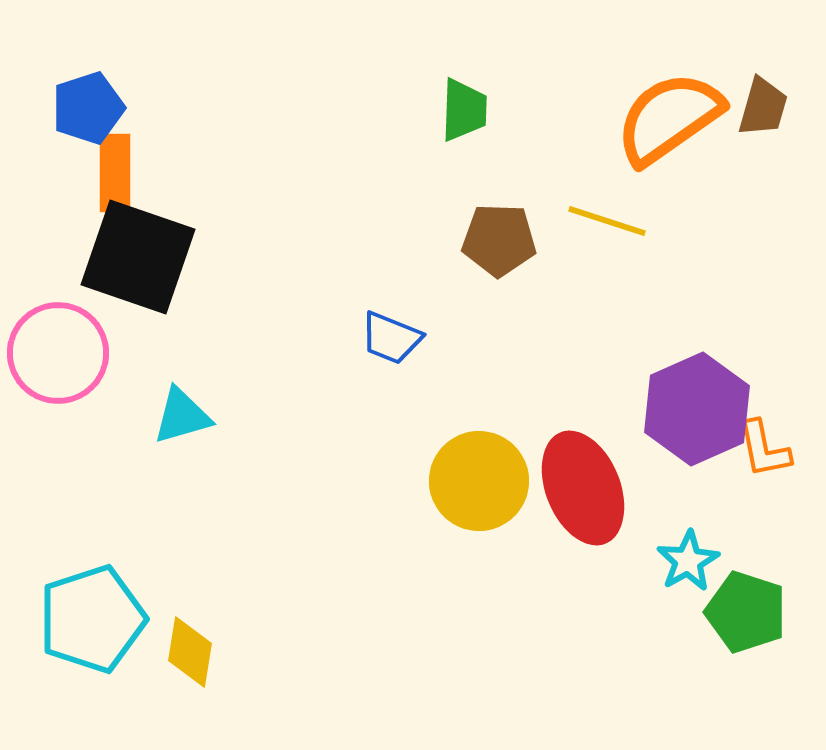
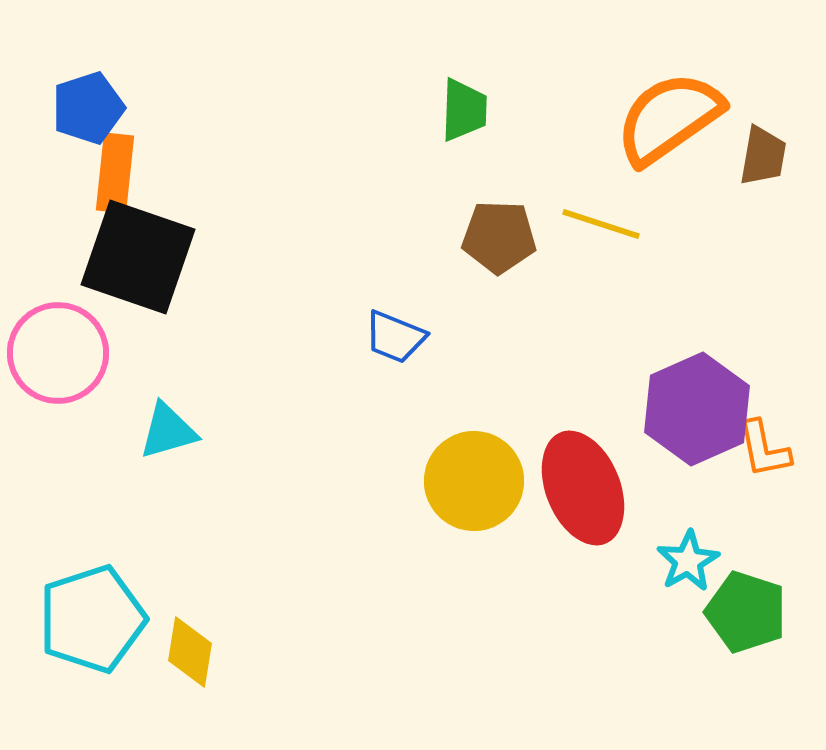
brown trapezoid: moved 49 px down; rotated 6 degrees counterclockwise
orange rectangle: rotated 6 degrees clockwise
yellow line: moved 6 px left, 3 px down
brown pentagon: moved 3 px up
blue trapezoid: moved 4 px right, 1 px up
cyan triangle: moved 14 px left, 15 px down
yellow circle: moved 5 px left
